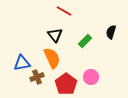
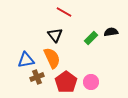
red line: moved 1 px down
black semicircle: rotated 64 degrees clockwise
green rectangle: moved 6 px right, 3 px up
blue triangle: moved 4 px right, 3 px up
pink circle: moved 5 px down
red pentagon: moved 2 px up
